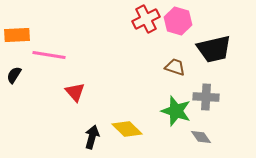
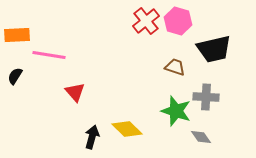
red cross: moved 2 px down; rotated 12 degrees counterclockwise
black semicircle: moved 1 px right, 1 px down
